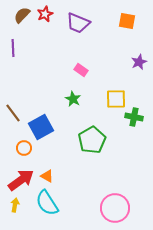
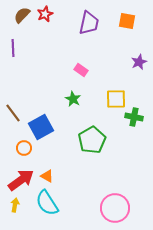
purple trapezoid: moved 11 px right; rotated 100 degrees counterclockwise
